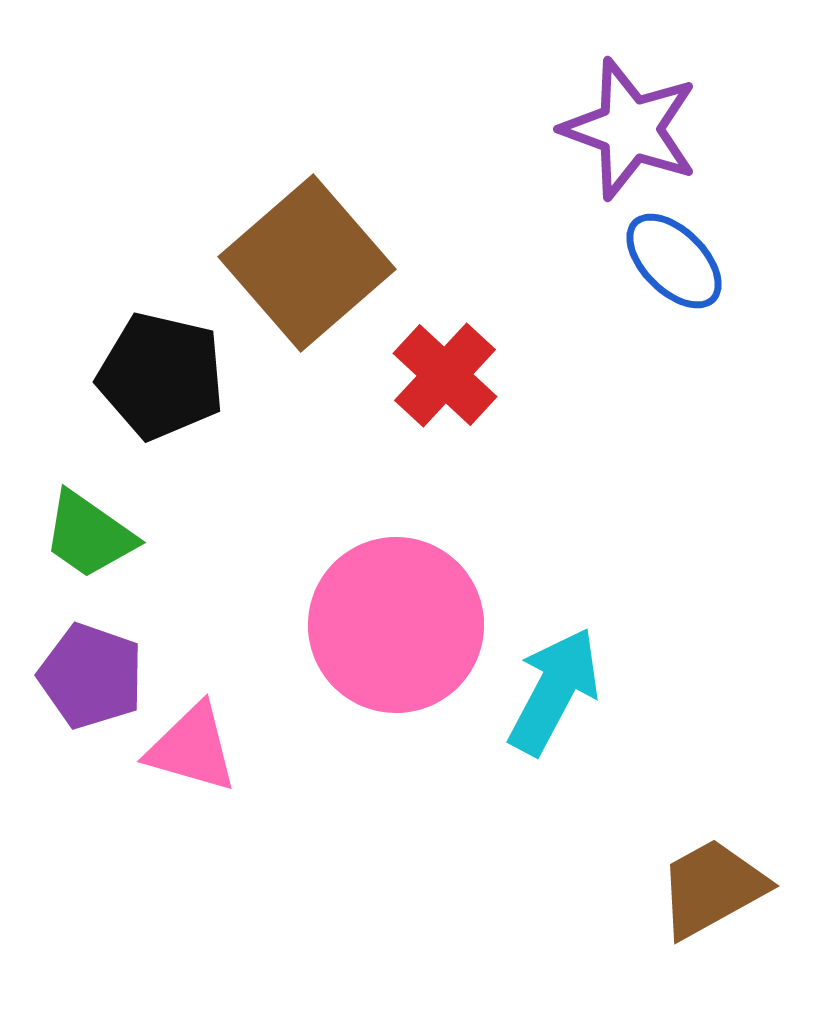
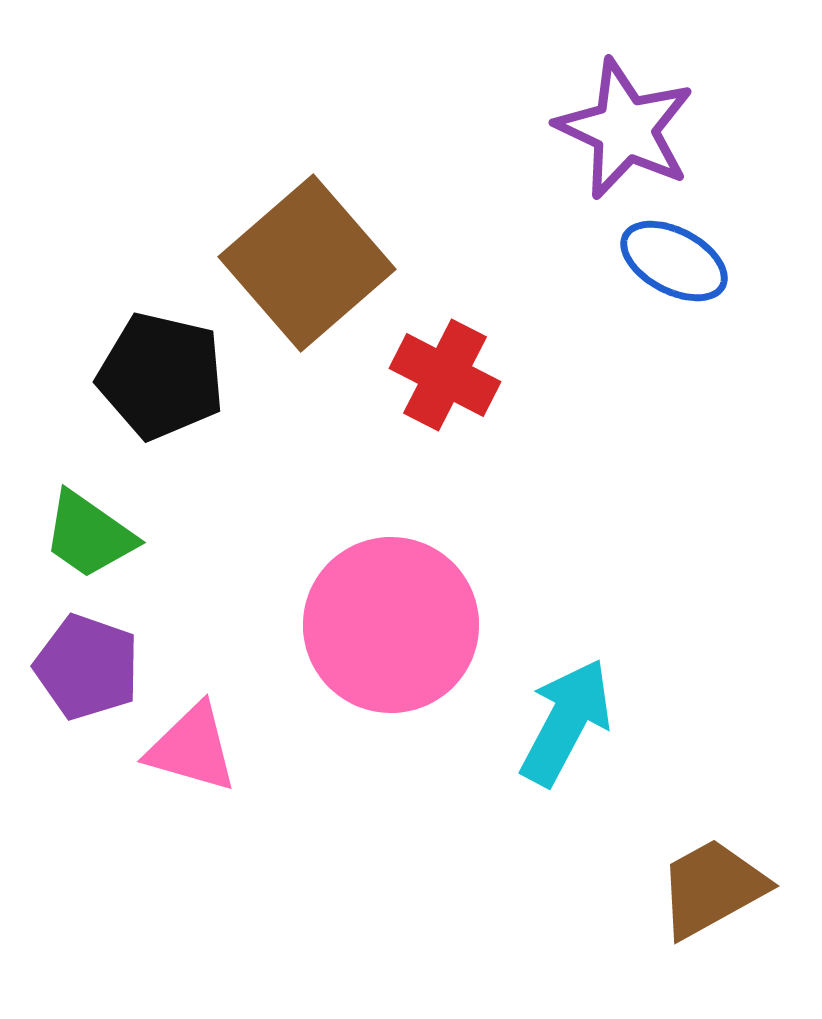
purple star: moved 5 px left; rotated 5 degrees clockwise
blue ellipse: rotated 17 degrees counterclockwise
red cross: rotated 16 degrees counterclockwise
pink circle: moved 5 px left
purple pentagon: moved 4 px left, 9 px up
cyan arrow: moved 12 px right, 31 px down
